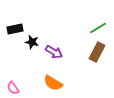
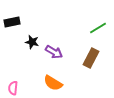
black rectangle: moved 3 px left, 7 px up
brown rectangle: moved 6 px left, 6 px down
pink semicircle: rotated 40 degrees clockwise
